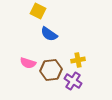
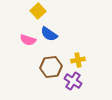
yellow square: rotated 21 degrees clockwise
pink semicircle: moved 23 px up
brown hexagon: moved 3 px up
